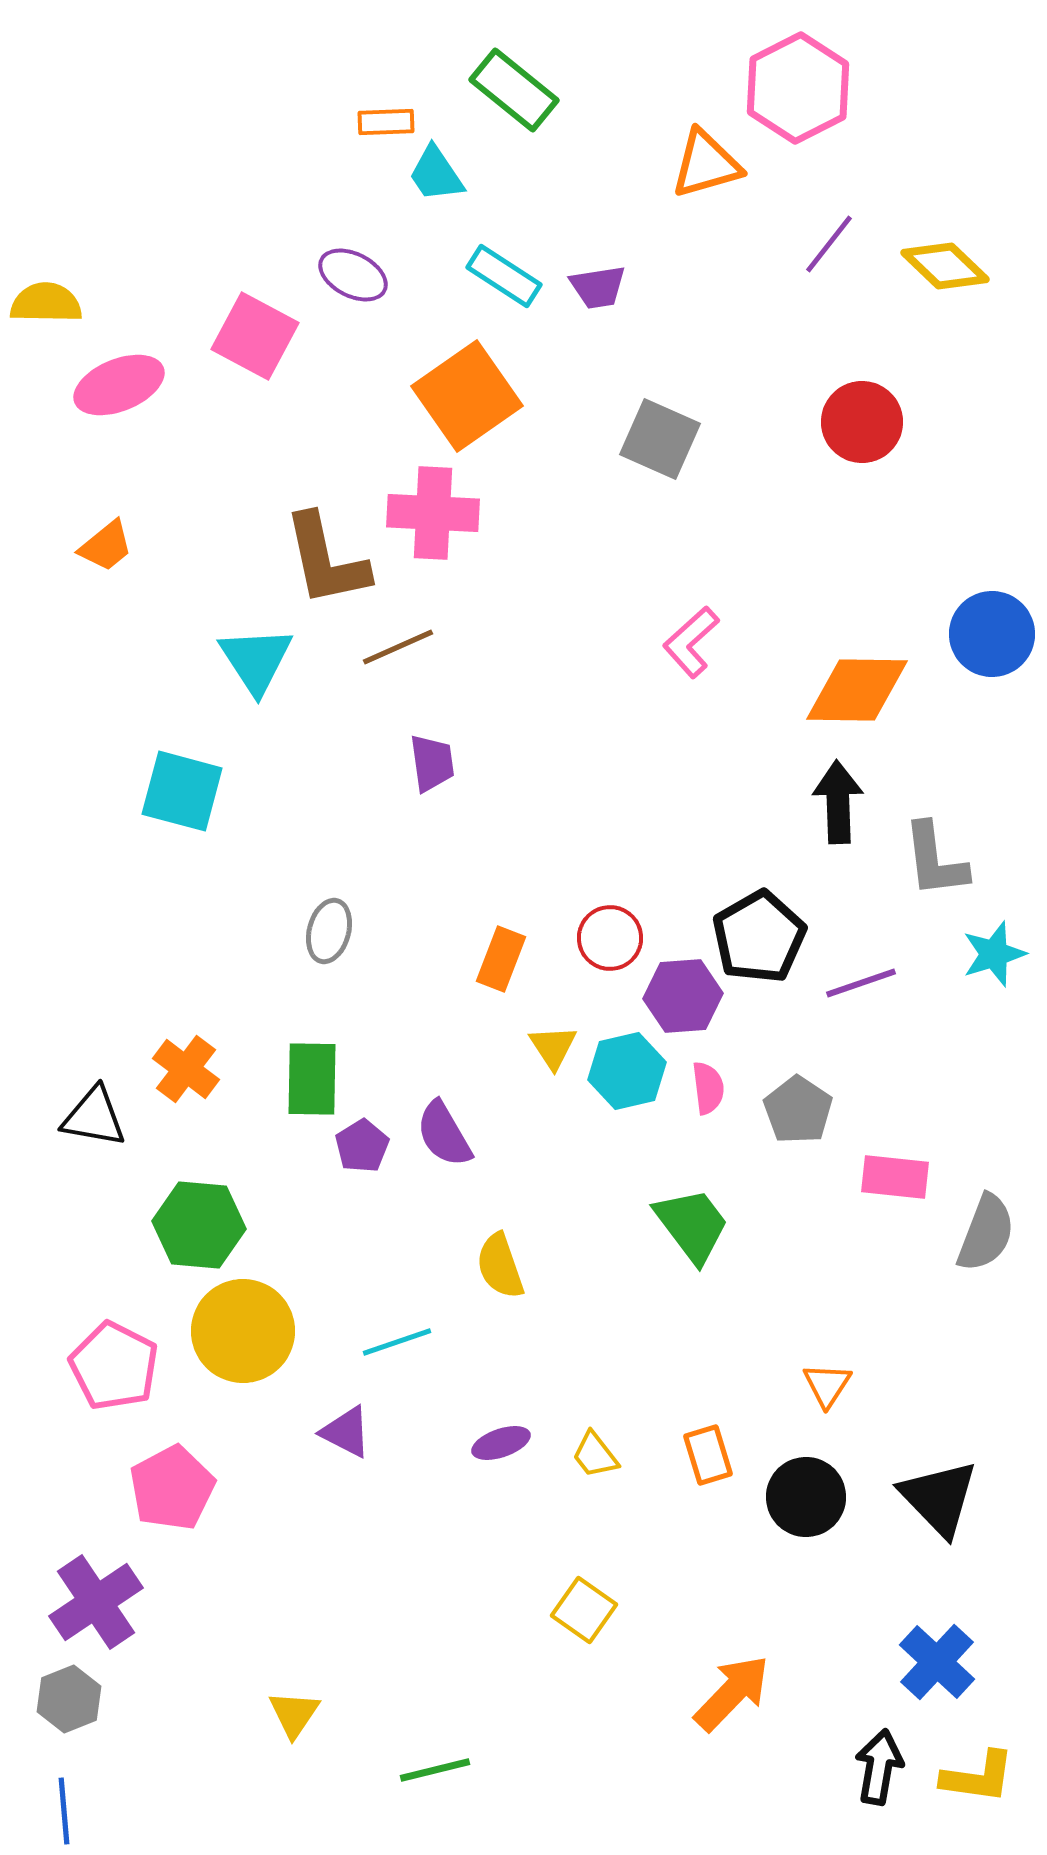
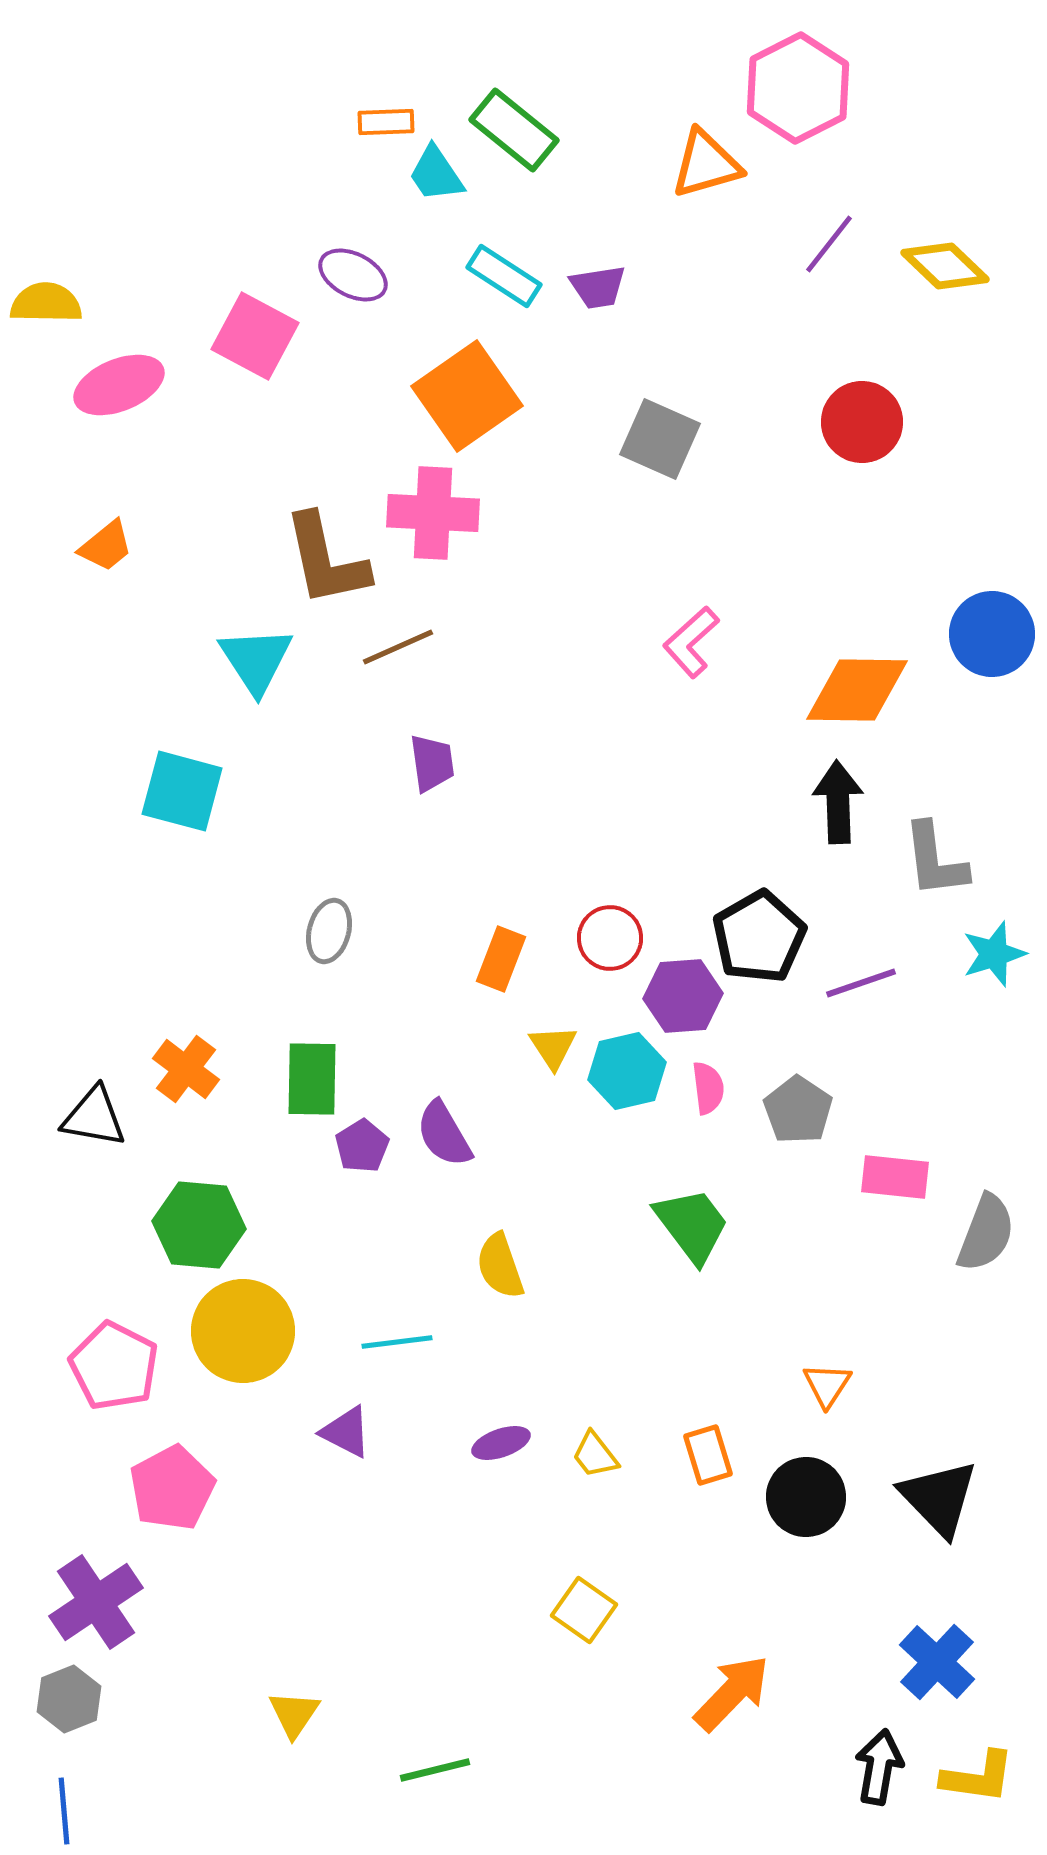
green rectangle at (514, 90): moved 40 px down
cyan line at (397, 1342): rotated 12 degrees clockwise
